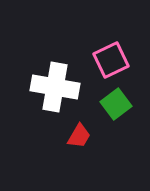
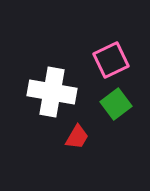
white cross: moved 3 px left, 5 px down
red trapezoid: moved 2 px left, 1 px down
